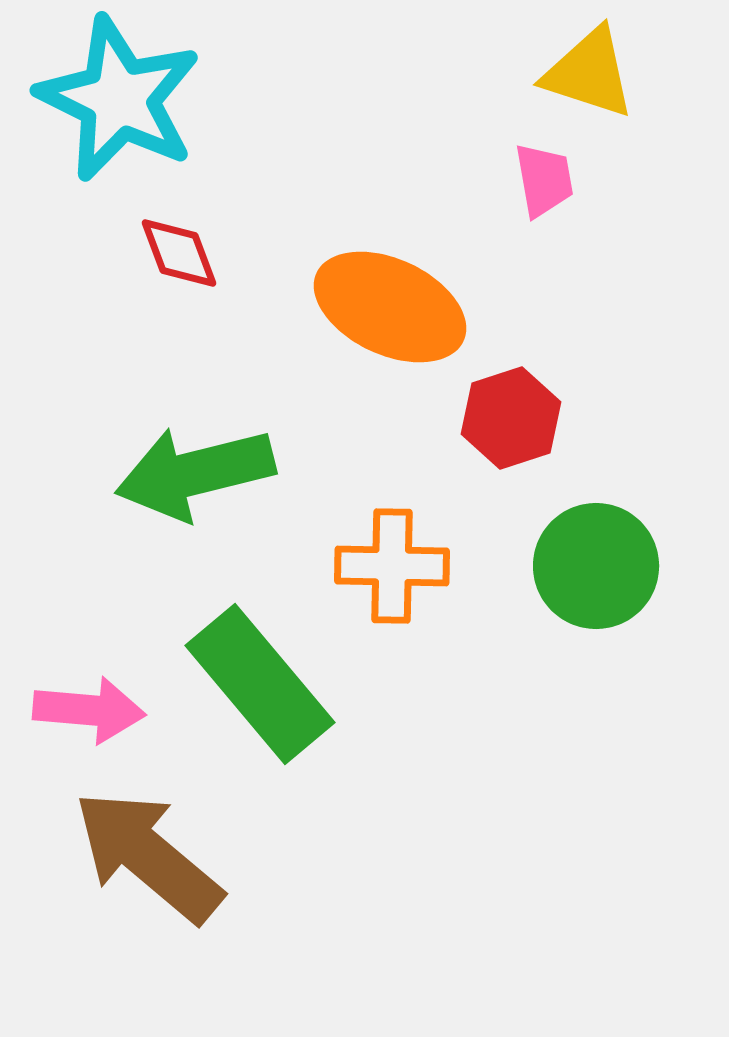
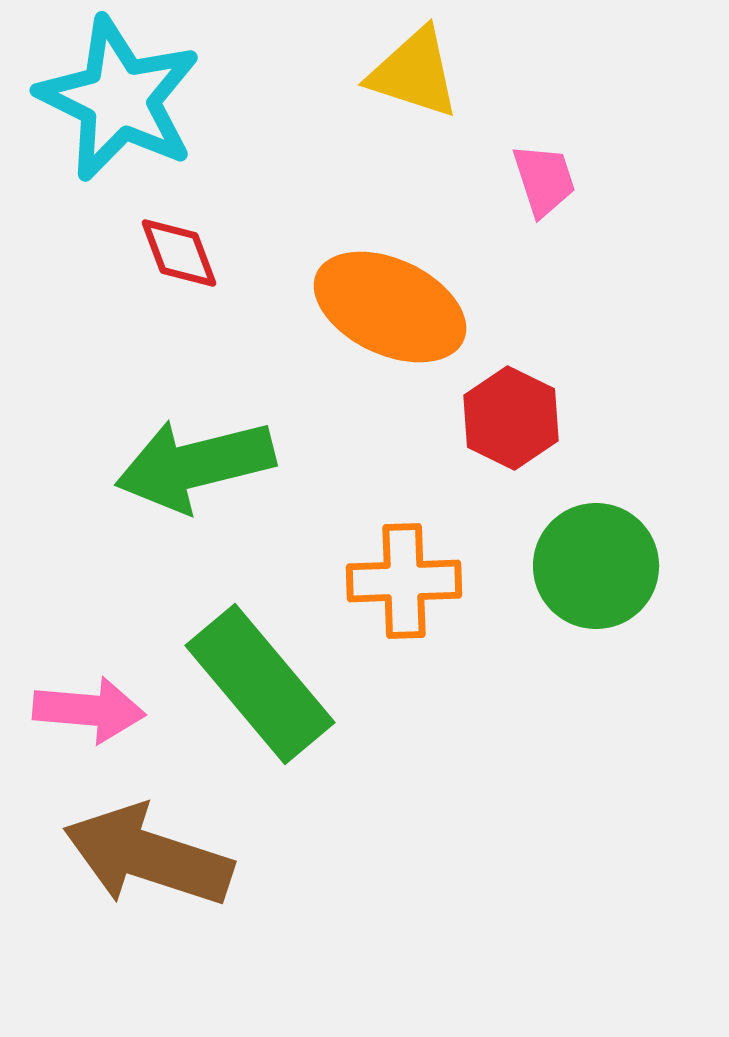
yellow triangle: moved 175 px left
pink trapezoid: rotated 8 degrees counterclockwise
red hexagon: rotated 16 degrees counterclockwise
green arrow: moved 8 px up
orange cross: moved 12 px right, 15 px down; rotated 3 degrees counterclockwise
brown arrow: rotated 22 degrees counterclockwise
